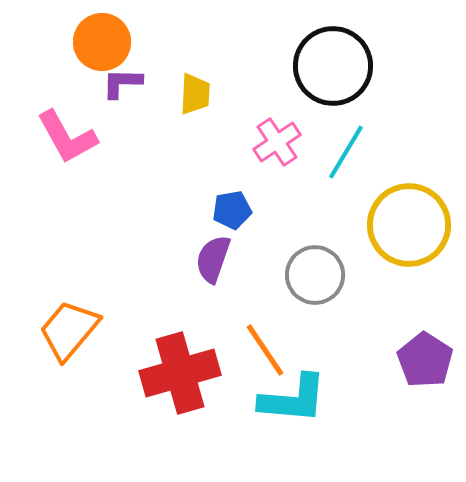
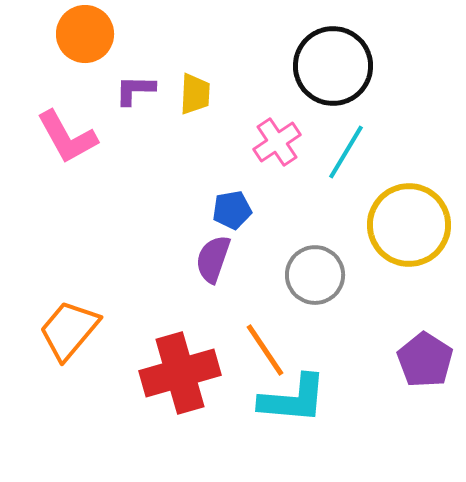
orange circle: moved 17 px left, 8 px up
purple L-shape: moved 13 px right, 7 px down
